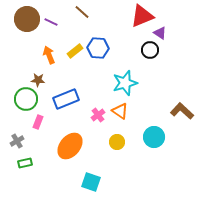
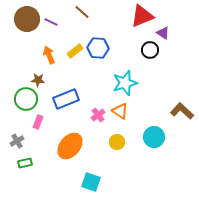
purple triangle: moved 3 px right
